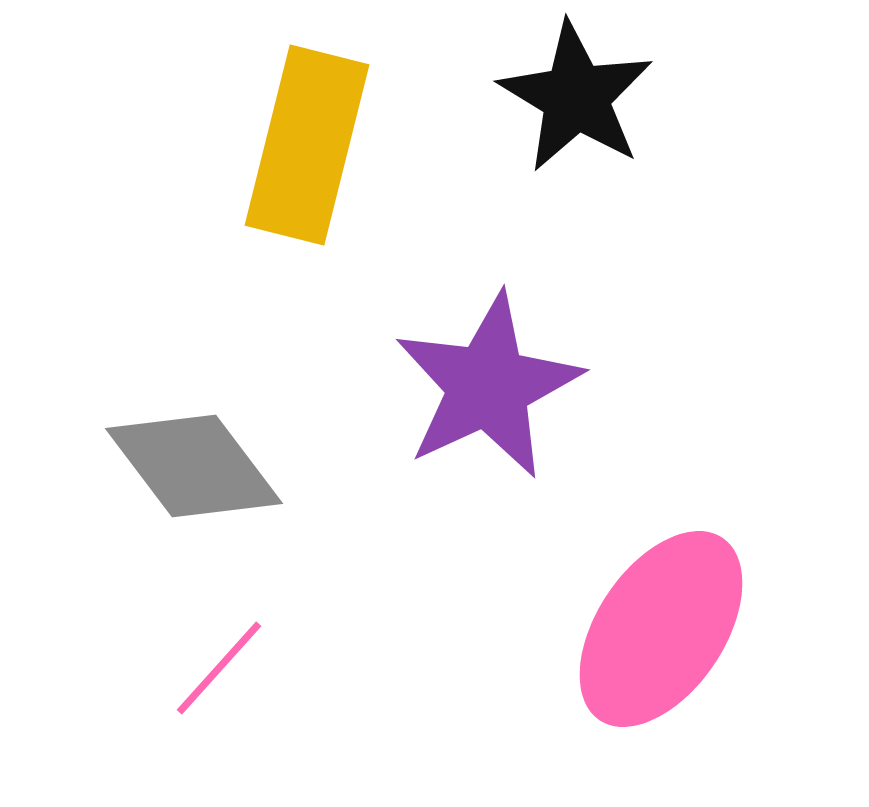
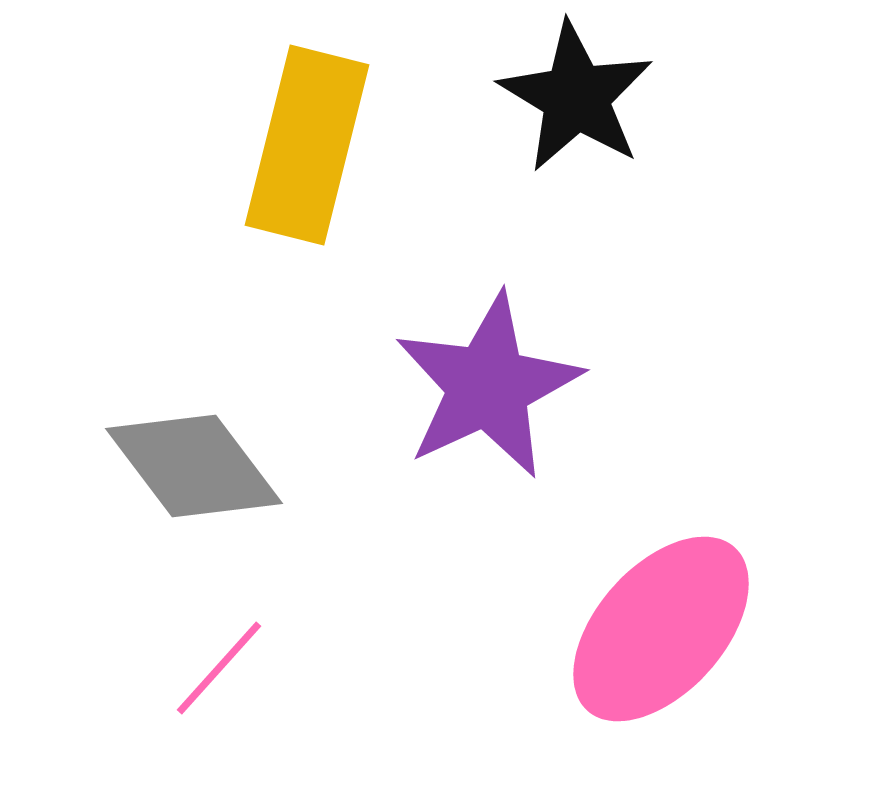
pink ellipse: rotated 8 degrees clockwise
